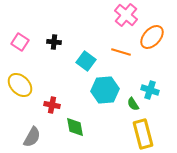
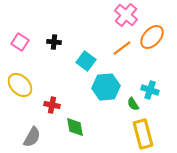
orange line: moved 1 px right, 4 px up; rotated 54 degrees counterclockwise
cyan hexagon: moved 1 px right, 3 px up
